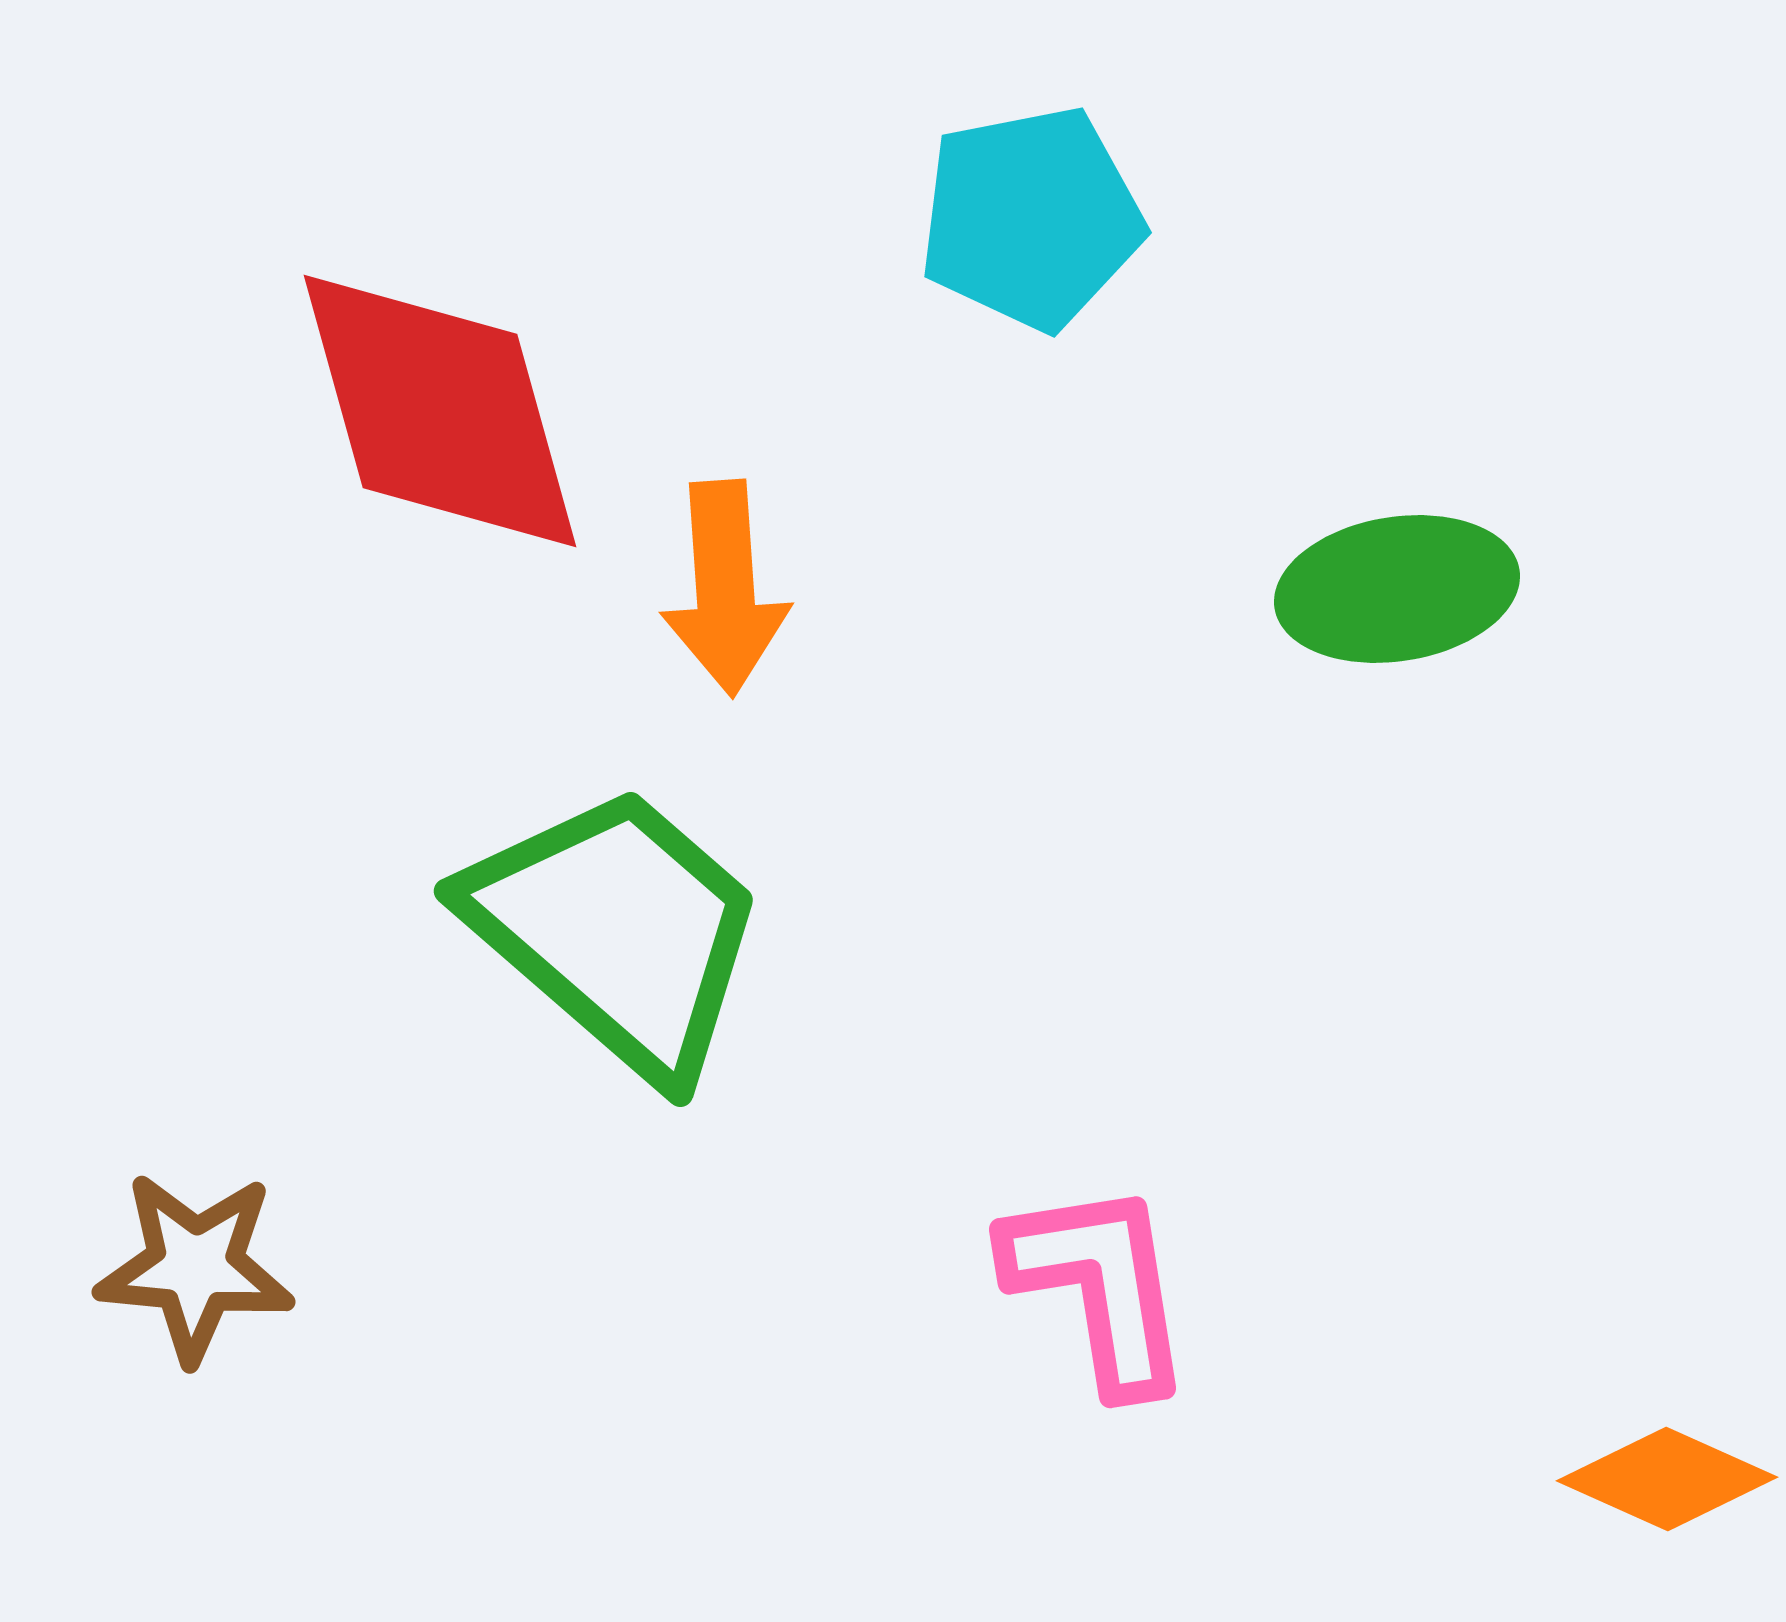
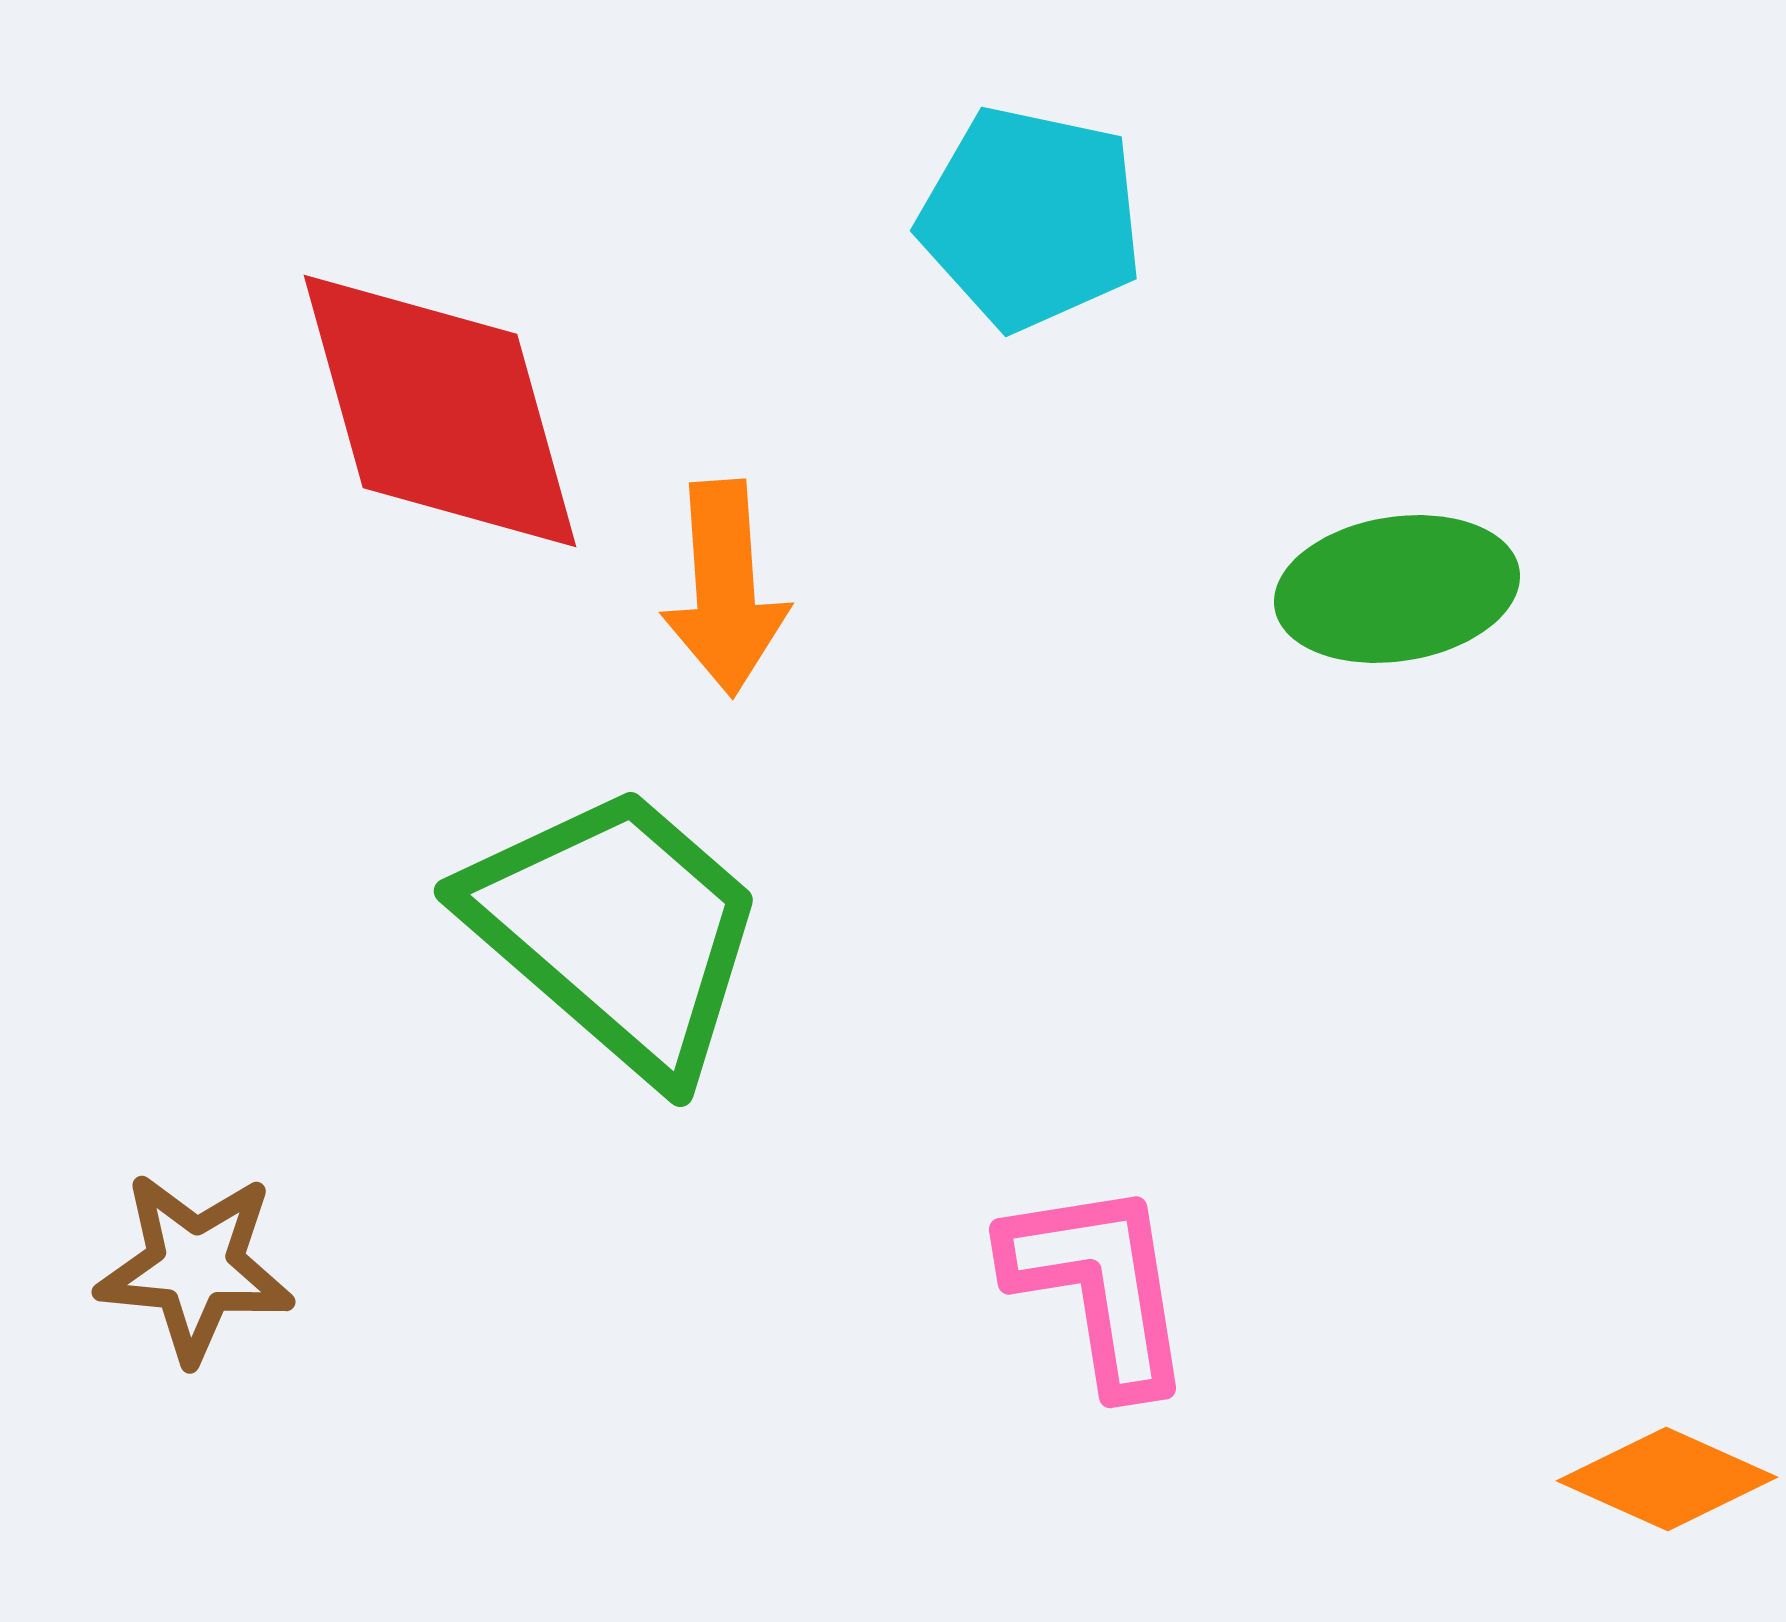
cyan pentagon: rotated 23 degrees clockwise
